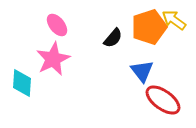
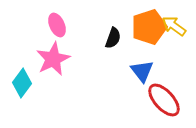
yellow arrow: moved 6 px down
pink ellipse: rotated 15 degrees clockwise
black semicircle: rotated 20 degrees counterclockwise
cyan diamond: rotated 32 degrees clockwise
red ellipse: moved 1 px right; rotated 12 degrees clockwise
